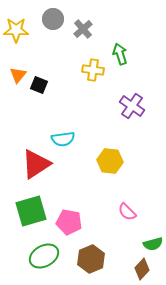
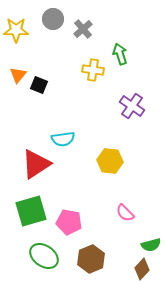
pink semicircle: moved 2 px left, 1 px down
green semicircle: moved 2 px left, 1 px down
green ellipse: rotated 64 degrees clockwise
